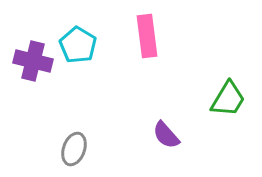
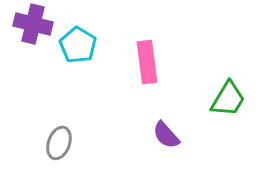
pink rectangle: moved 26 px down
purple cross: moved 37 px up
gray ellipse: moved 15 px left, 6 px up
